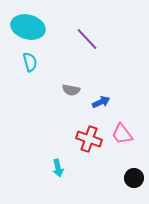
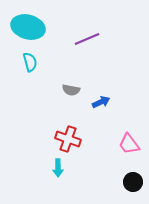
purple line: rotated 70 degrees counterclockwise
pink trapezoid: moved 7 px right, 10 px down
red cross: moved 21 px left
cyan arrow: rotated 12 degrees clockwise
black circle: moved 1 px left, 4 px down
